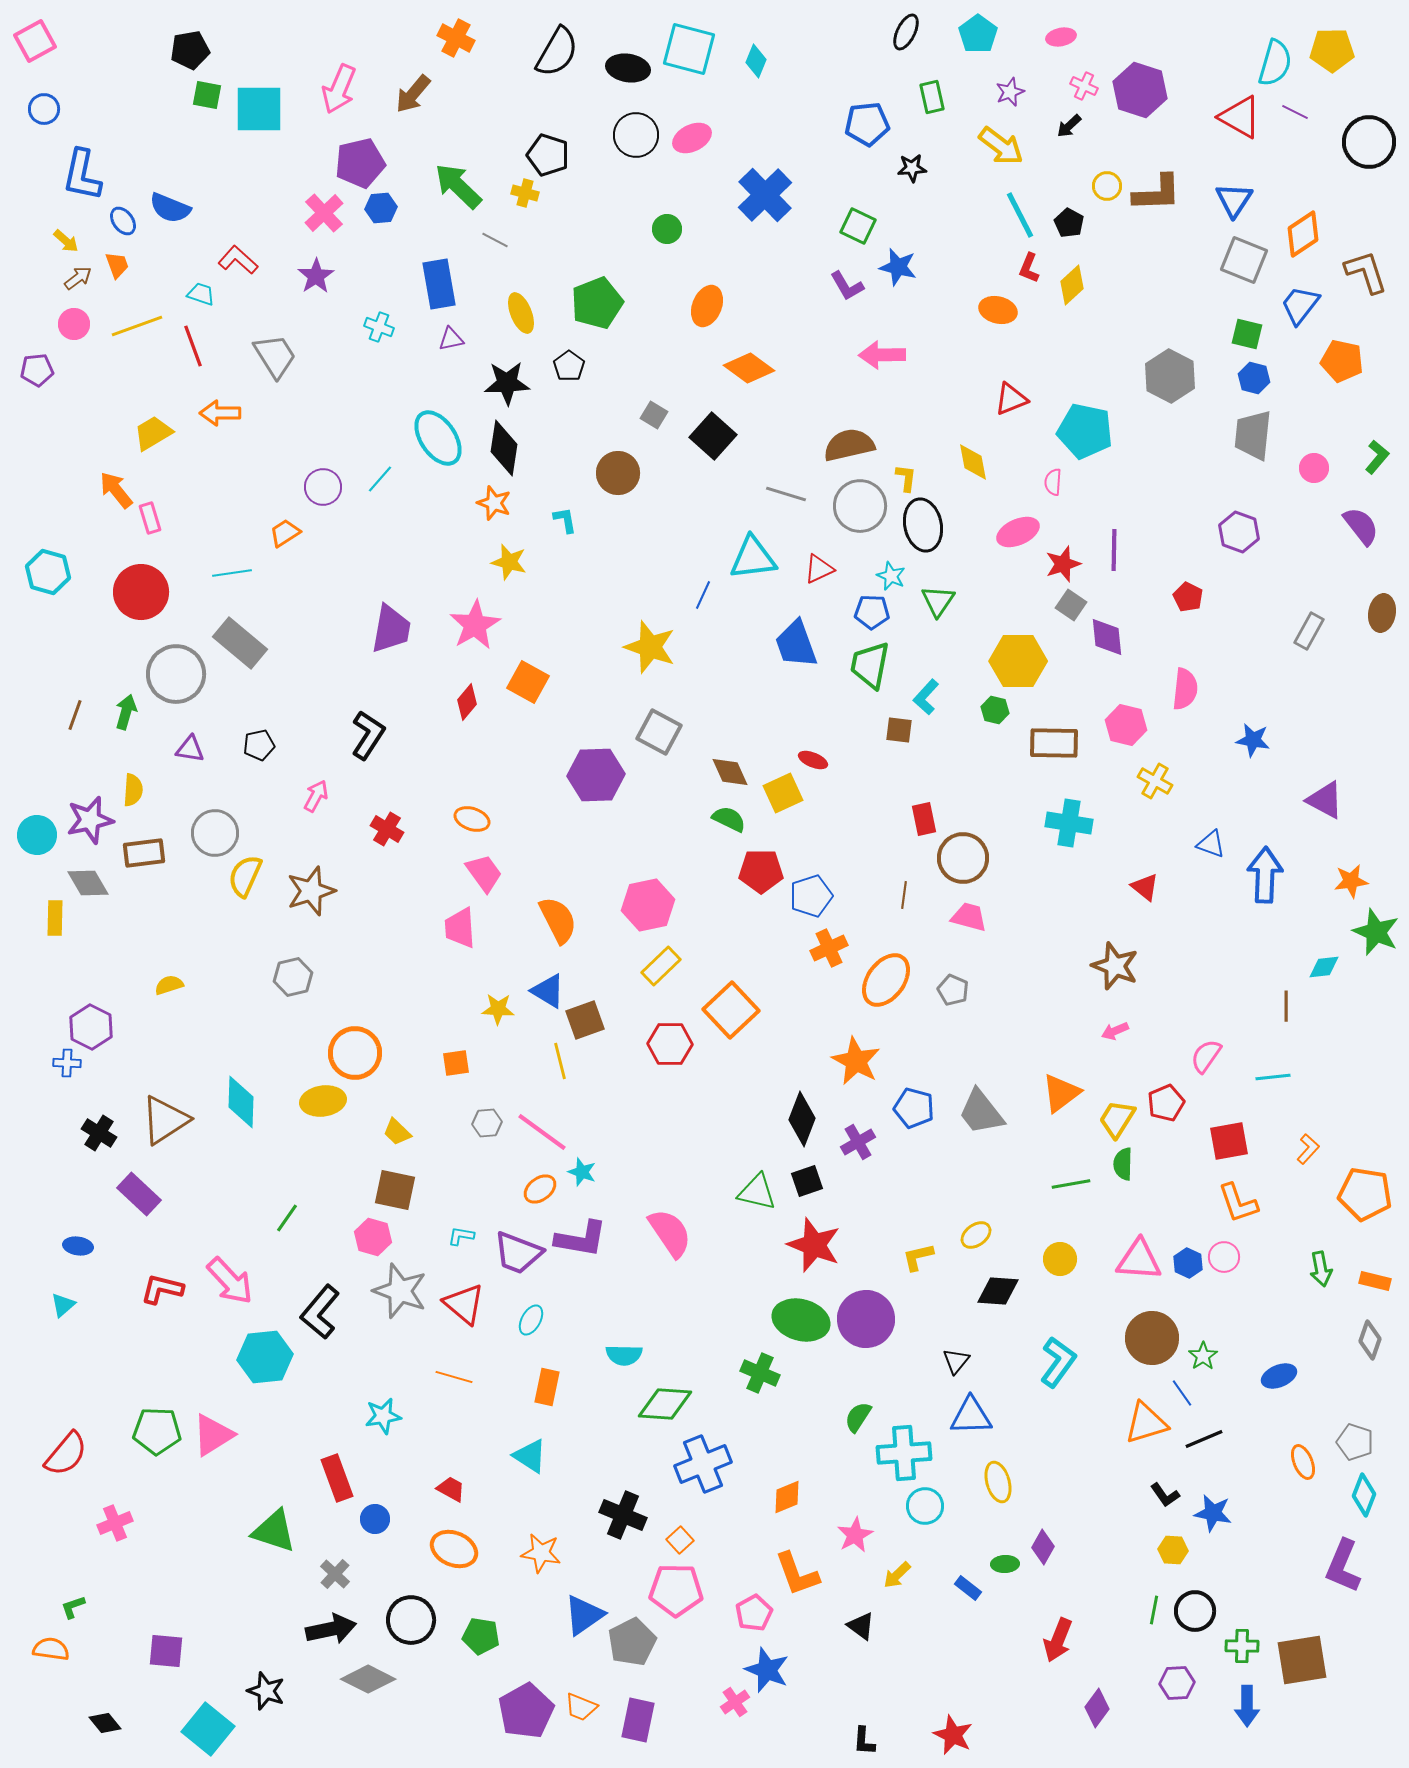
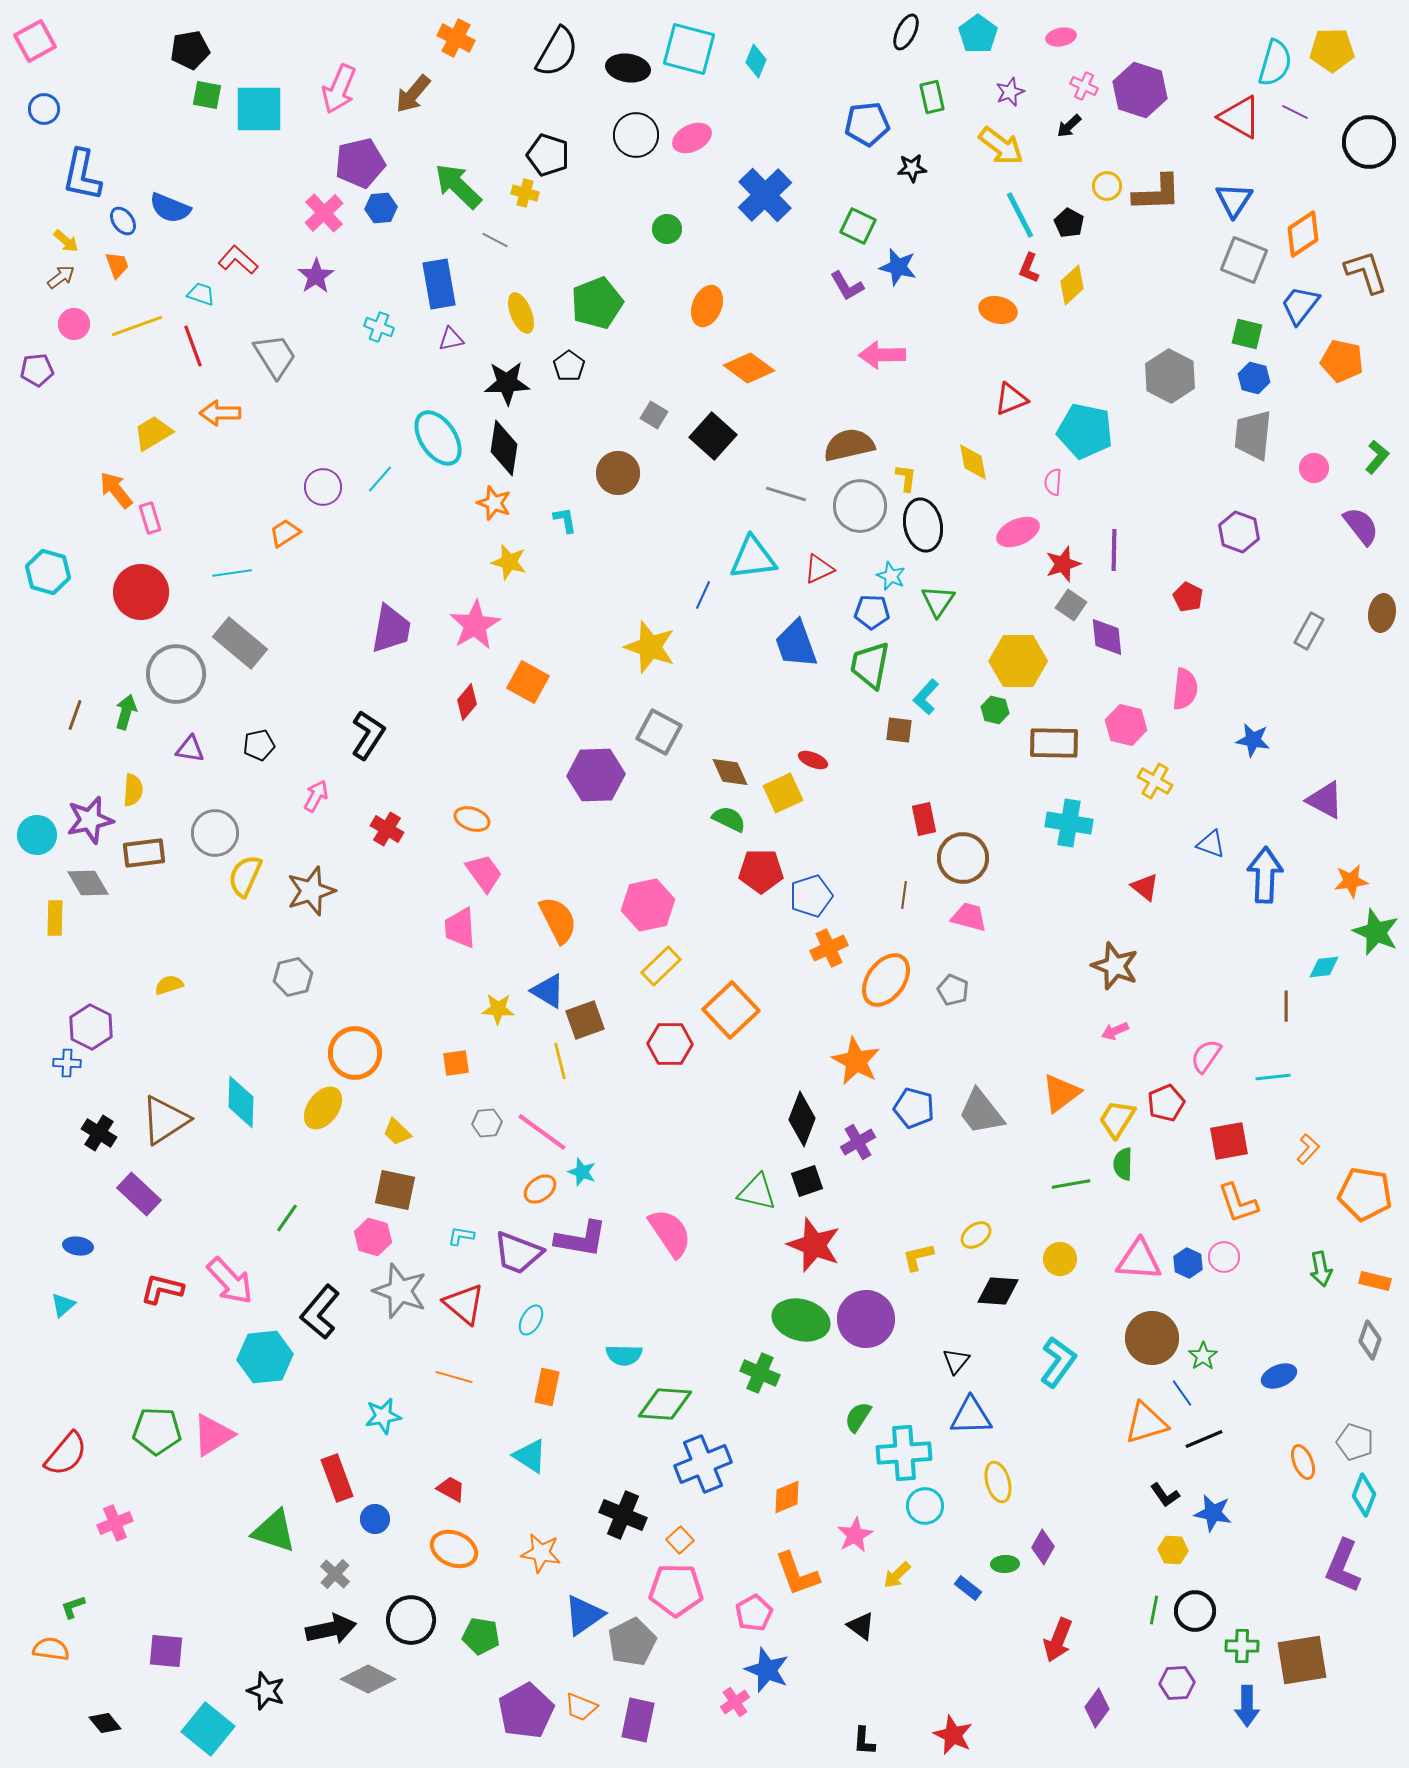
brown arrow at (78, 278): moved 17 px left, 1 px up
yellow ellipse at (323, 1101): moved 7 px down; rotated 45 degrees counterclockwise
